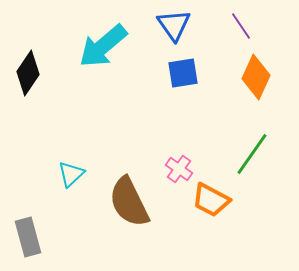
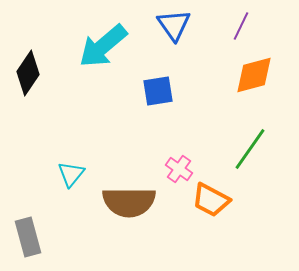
purple line: rotated 60 degrees clockwise
blue square: moved 25 px left, 18 px down
orange diamond: moved 2 px left, 2 px up; rotated 51 degrees clockwise
green line: moved 2 px left, 5 px up
cyan triangle: rotated 8 degrees counterclockwise
brown semicircle: rotated 64 degrees counterclockwise
